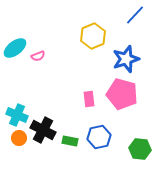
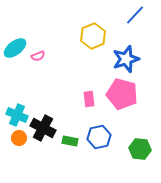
black cross: moved 2 px up
